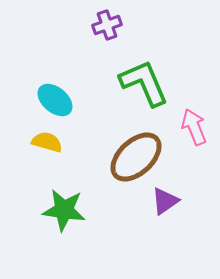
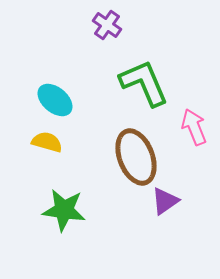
purple cross: rotated 36 degrees counterclockwise
brown ellipse: rotated 68 degrees counterclockwise
